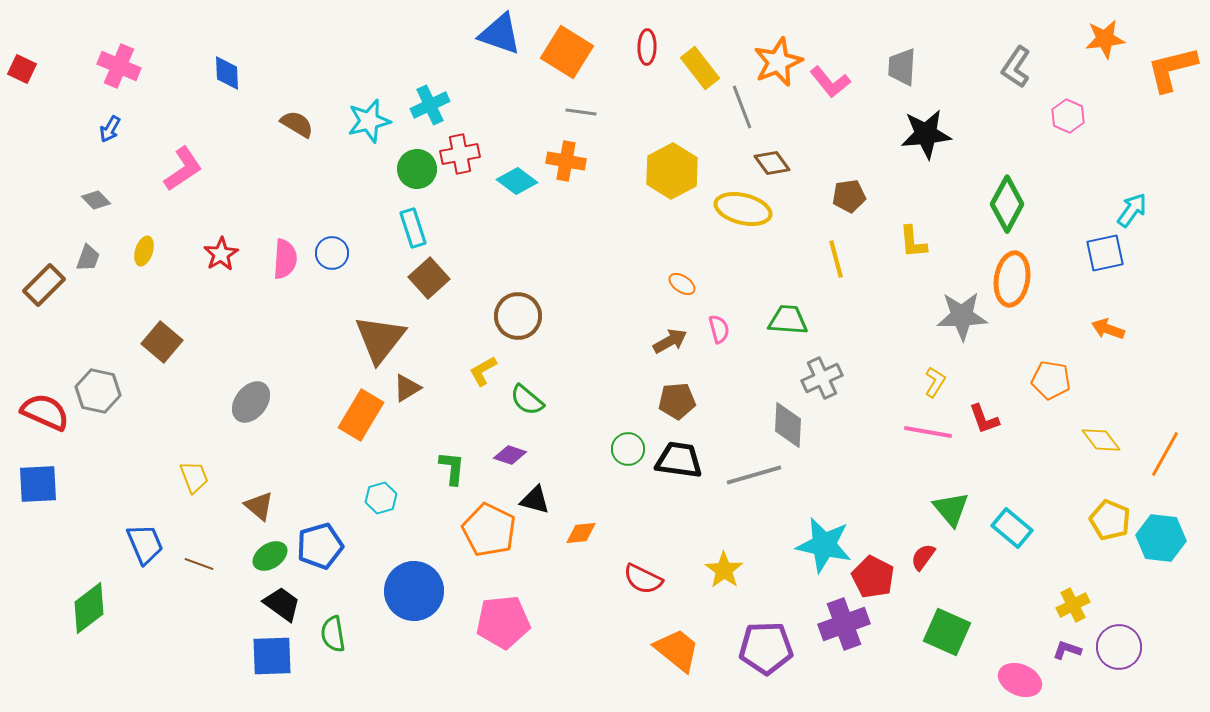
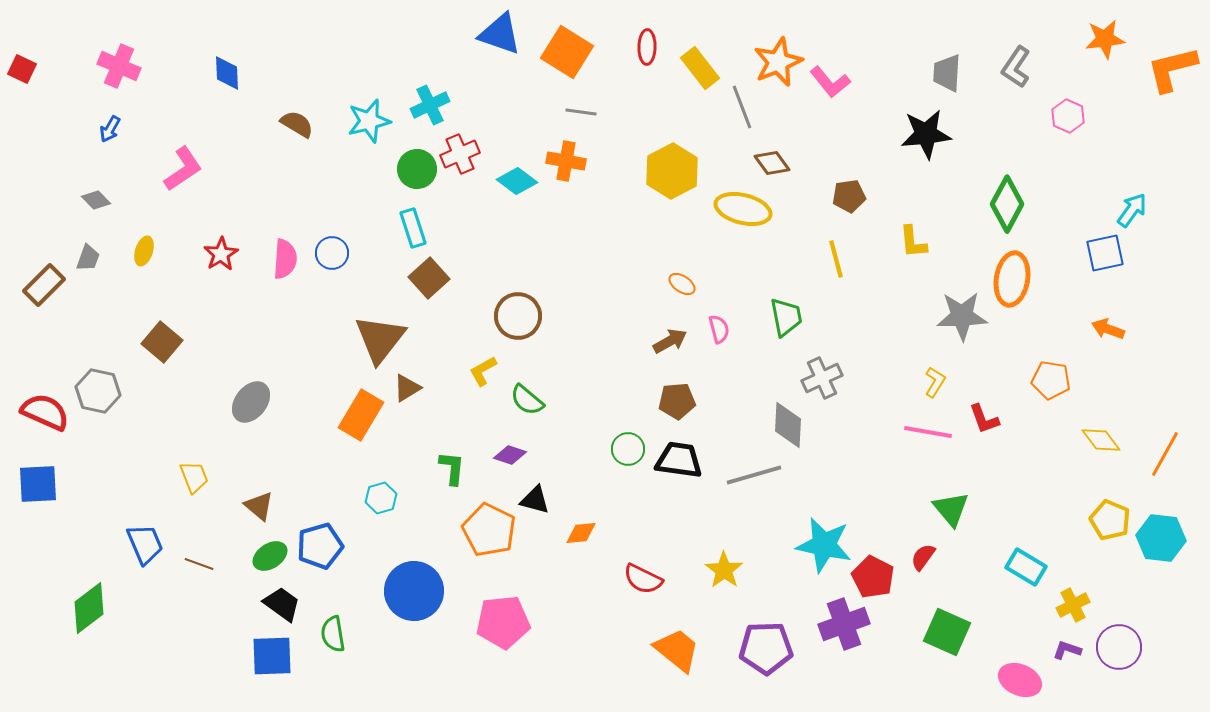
gray trapezoid at (902, 67): moved 45 px right, 6 px down
red cross at (460, 154): rotated 12 degrees counterclockwise
green trapezoid at (788, 320): moved 2 px left, 3 px up; rotated 75 degrees clockwise
cyan rectangle at (1012, 528): moved 14 px right, 39 px down; rotated 9 degrees counterclockwise
